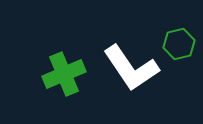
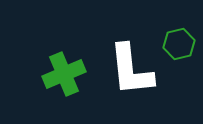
white L-shape: moved 2 px down; rotated 28 degrees clockwise
